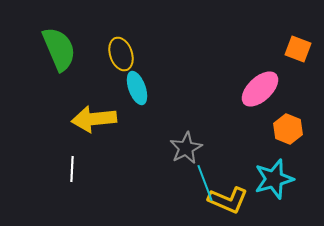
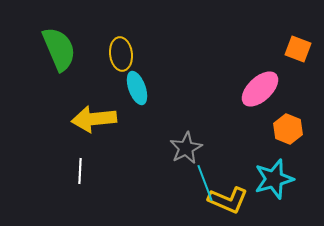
yellow ellipse: rotated 12 degrees clockwise
white line: moved 8 px right, 2 px down
